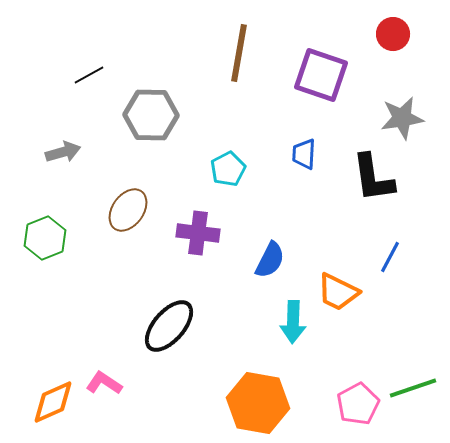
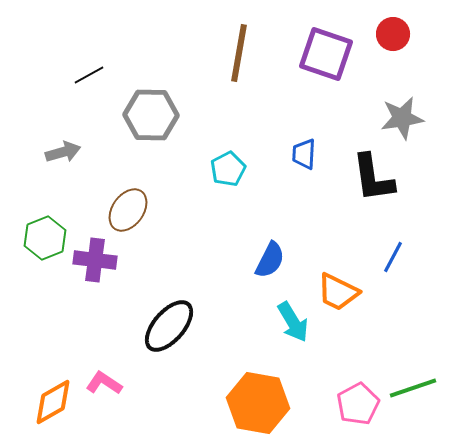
purple square: moved 5 px right, 21 px up
purple cross: moved 103 px left, 27 px down
blue line: moved 3 px right
cyan arrow: rotated 33 degrees counterclockwise
orange diamond: rotated 6 degrees counterclockwise
